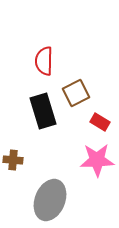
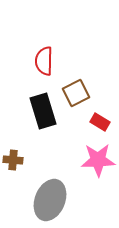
pink star: moved 1 px right
